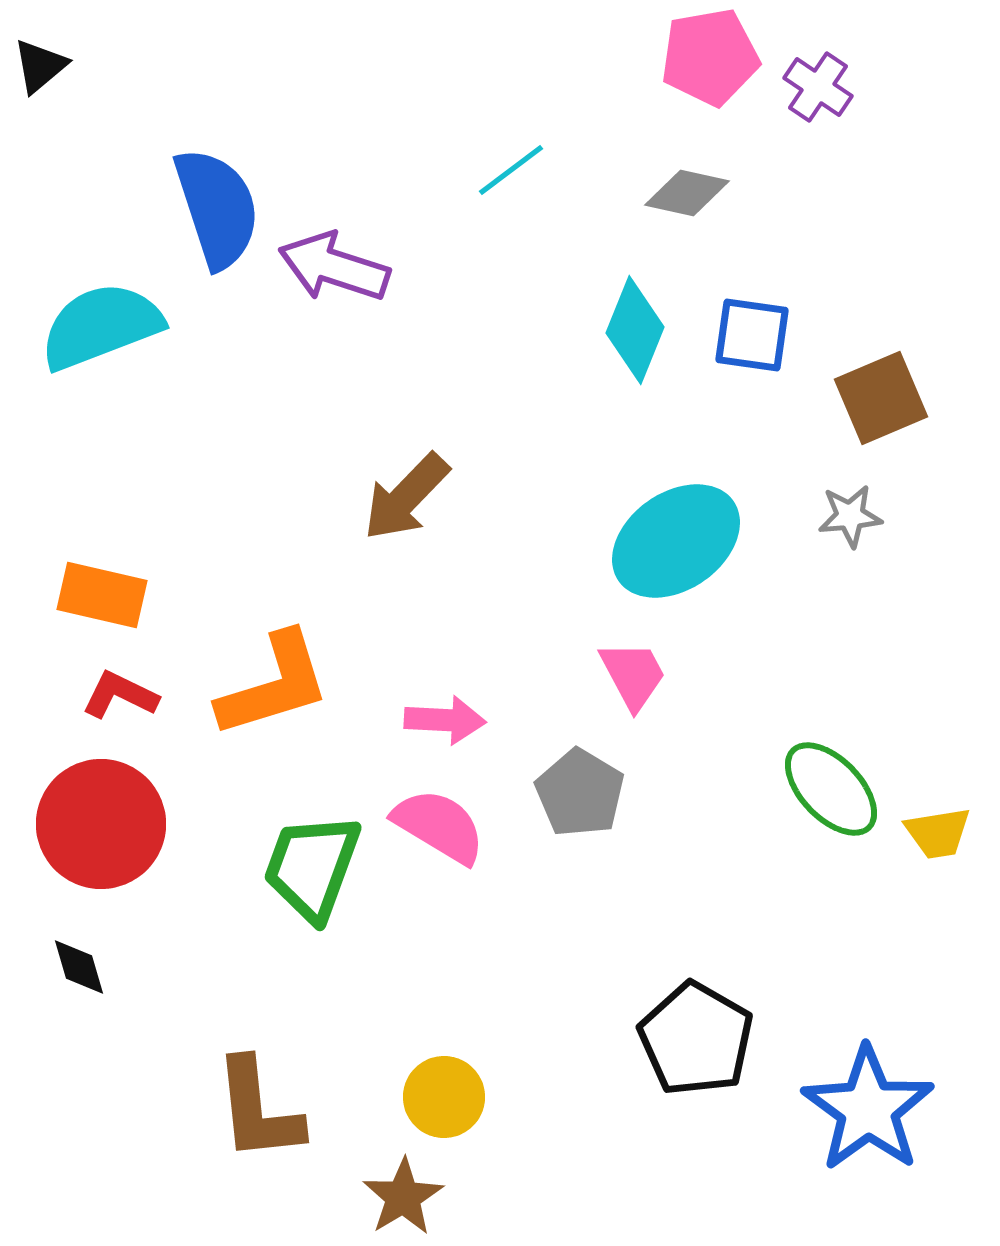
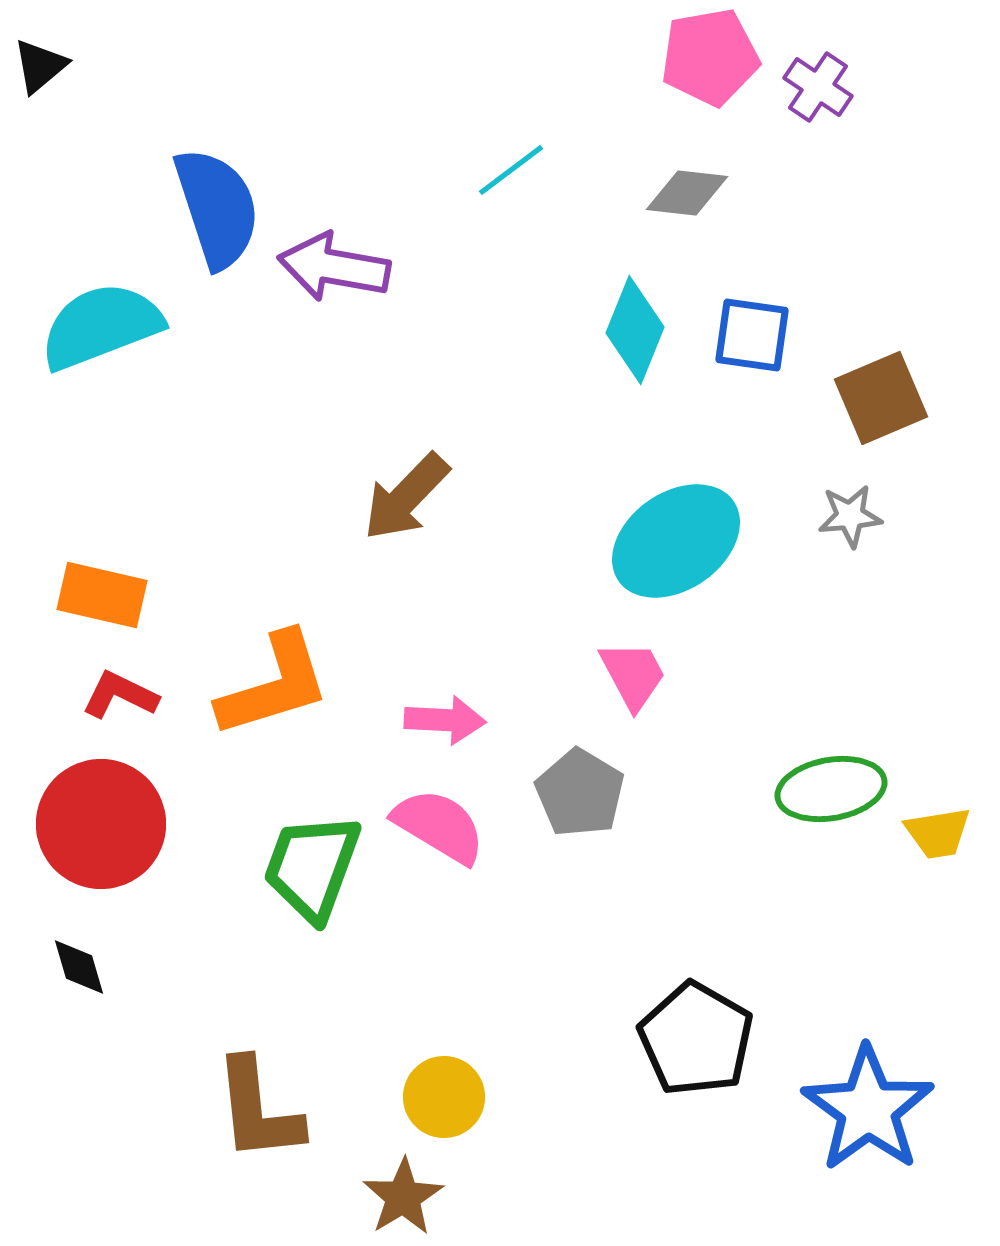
gray diamond: rotated 6 degrees counterclockwise
purple arrow: rotated 8 degrees counterclockwise
green ellipse: rotated 56 degrees counterclockwise
